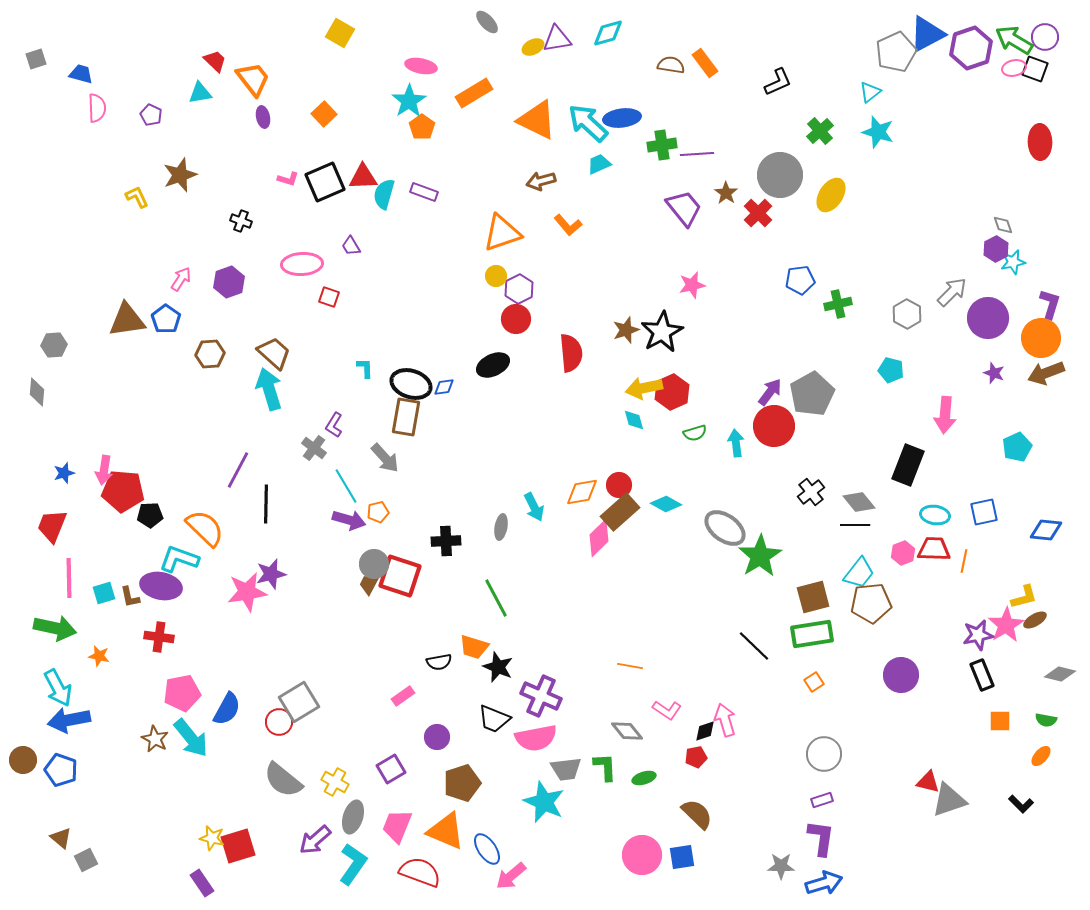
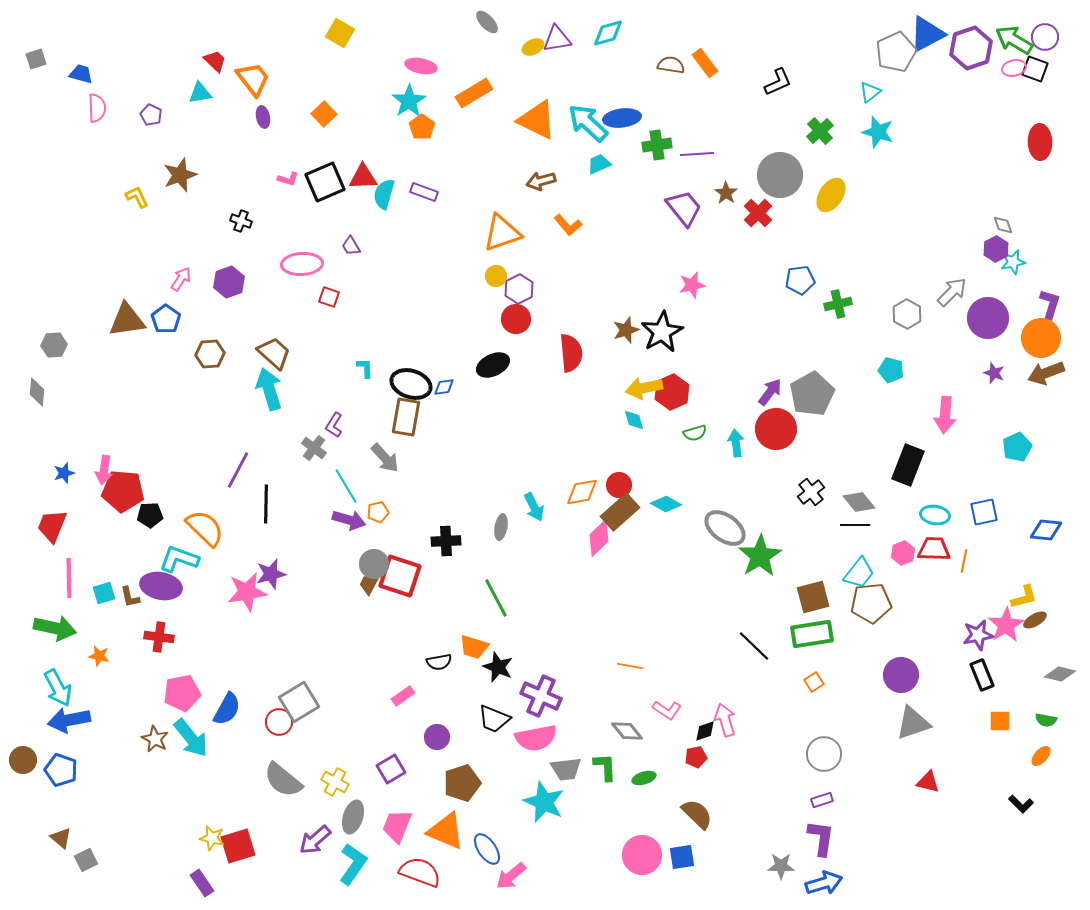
green cross at (662, 145): moved 5 px left
red circle at (774, 426): moved 2 px right, 3 px down
gray triangle at (949, 800): moved 36 px left, 77 px up
